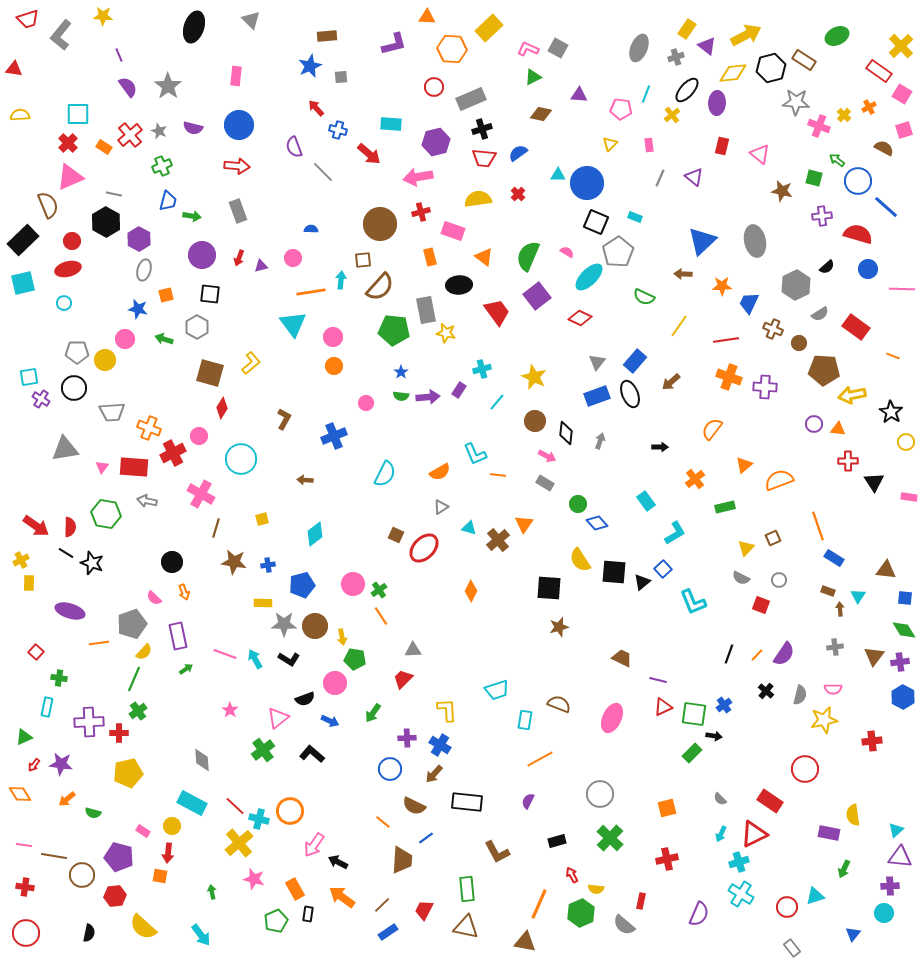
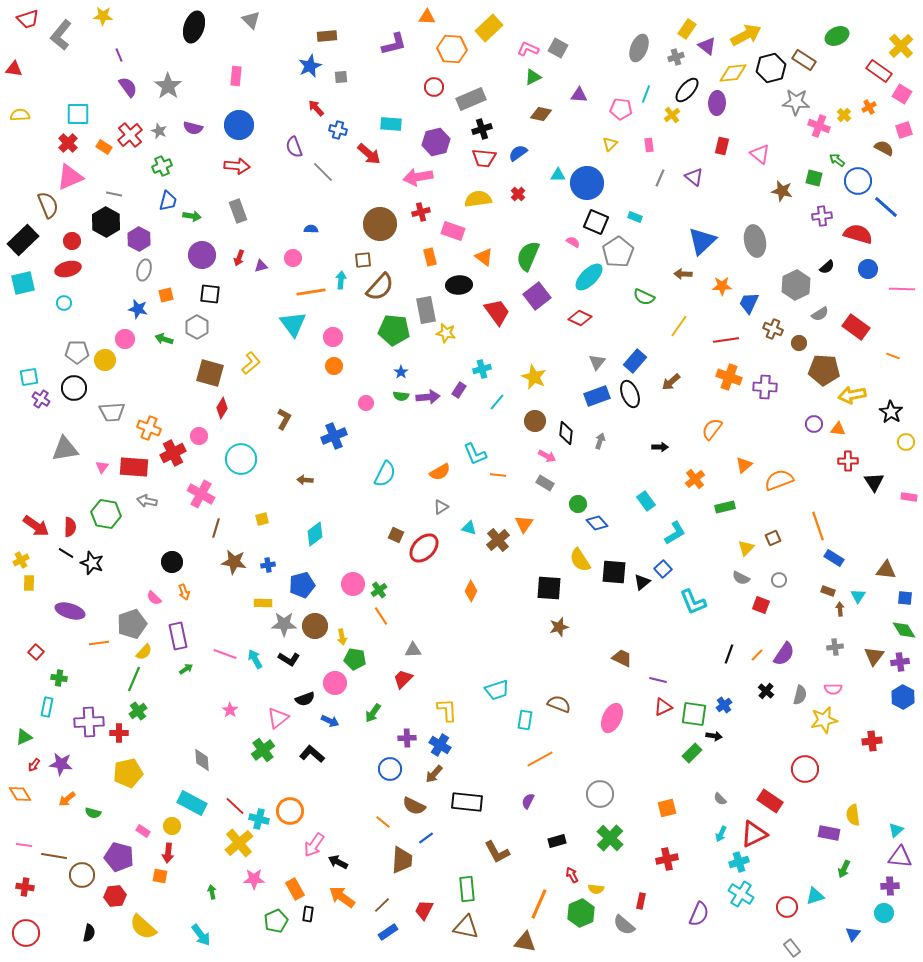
pink semicircle at (567, 252): moved 6 px right, 10 px up
pink star at (254, 879): rotated 15 degrees counterclockwise
